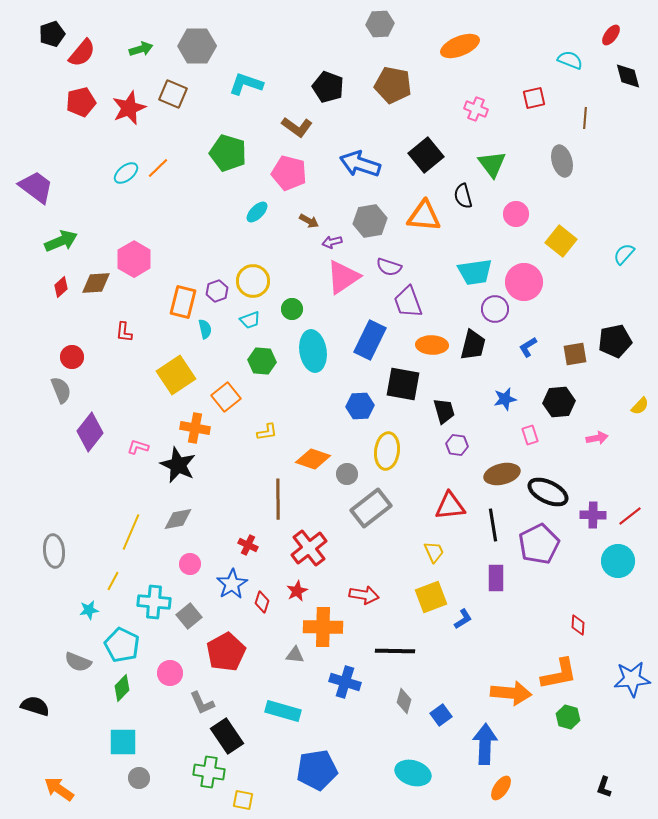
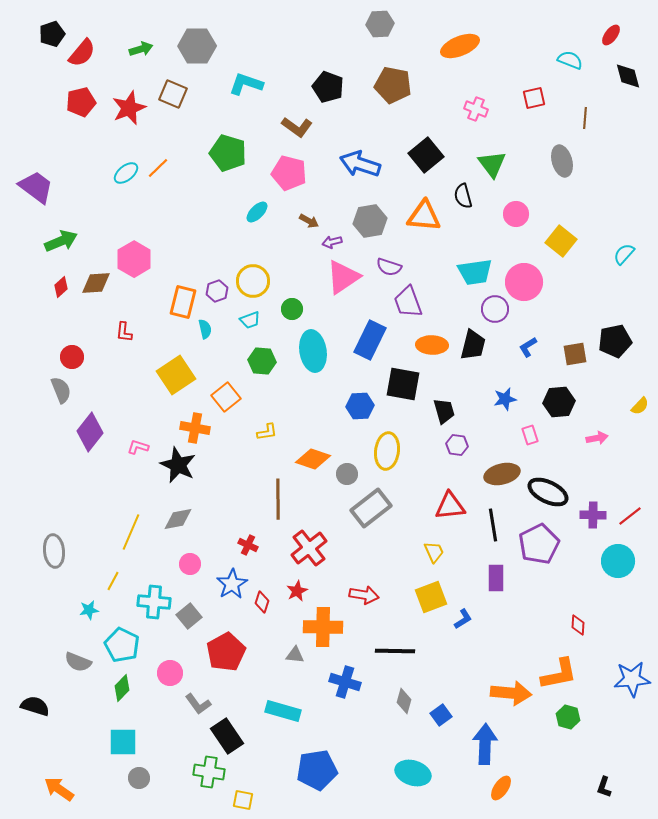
gray L-shape at (202, 703): moved 4 px left, 1 px down; rotated 12 degrees counterclockwise
